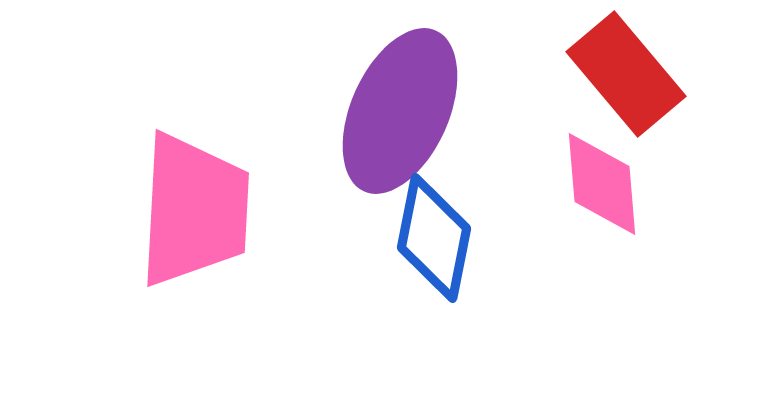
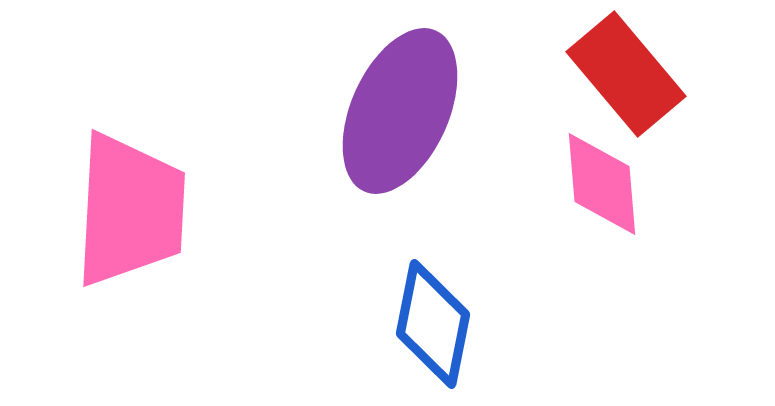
pink trapezoid: moved 64 px left
blue diamond: moved 1 px left, 86 px down
